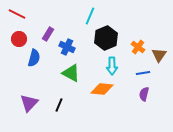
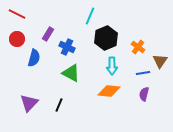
red circle: moved 2 px left
brown triangle: moved 1 px right, 6 px down
orange diamond: moved 7 px right, 2 px down
